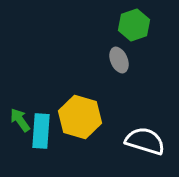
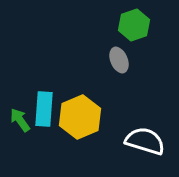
yellow hexagon: rotated 21 degrees clockwise
cyan rectangle: moved 3 px right, 22 px up
